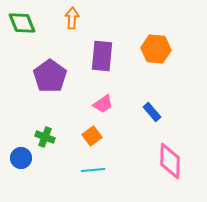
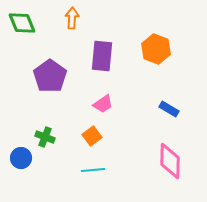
orange hexagon: rotated 16 degrees clockwise
blue rectangle: moved 17 px right, 3 px up; rotated 18 degrees counterclockwise
